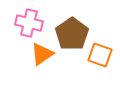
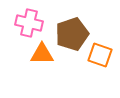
brown pentagon: rotated 16 degrees clockwise
orange triangle: rotated 35 degrees clockwise
